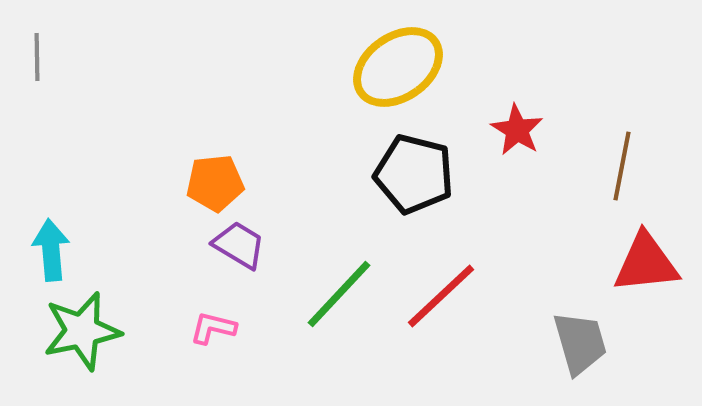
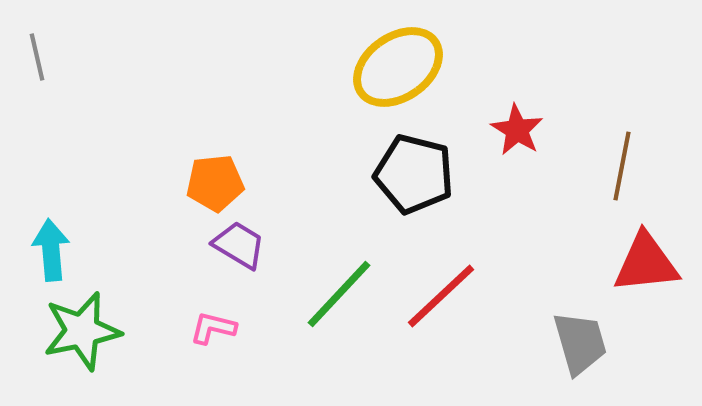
gray line: rotated 12 degrees counterclockwise
